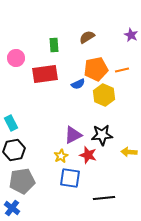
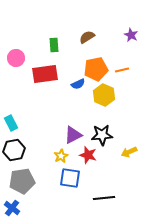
yellow arrow: rotated 28 degrees counterclockwise
